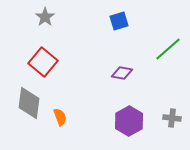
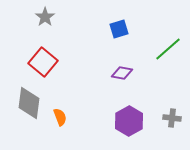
blue square: moved 8 px down
